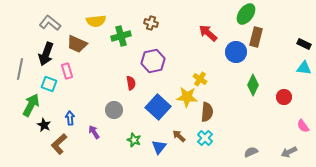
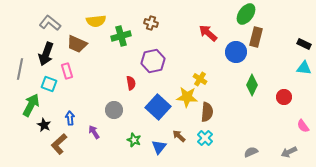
green diamond: moved 1 px left
